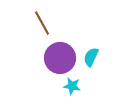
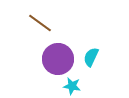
brown line: moved 2 px left; rotated 25 degrees counterclockwise
purple circle: moved 2 px left, 1 px down
